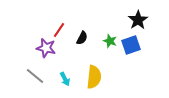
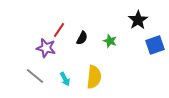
blue square: moved 24 px right
